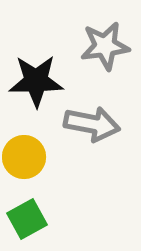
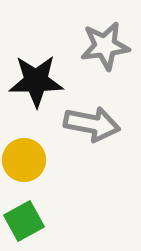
yellow circle: moved 3 px down
green square: moved 3 px left, 2 px down
